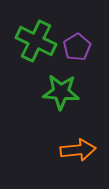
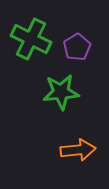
green cross: moved 5 px left, 2 px up
green star: rotated 9 degrees counterclockwise
